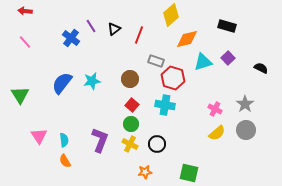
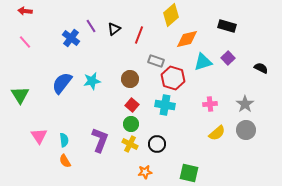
pink cross: moved 5 px left, 5 px up; rotated 32 degrees counterclockwise
